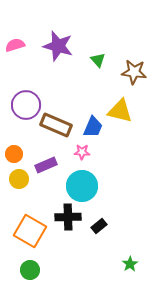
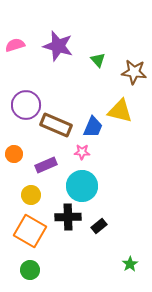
yellow circle: moved 12 px right, 16 px down
